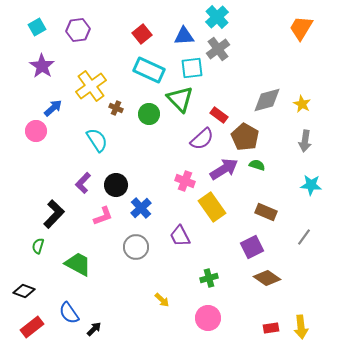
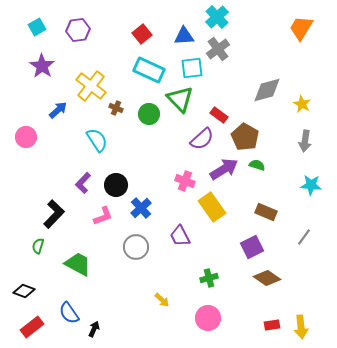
yellow cross at (91, 86): rotated 16 degrees counterclockwise
gray diamond at (267, 100): moved 10 px up
blue arrow at (53, 108): moved 5 px right, 2 px down
pink circle at (36, 131): moved 10 px left, 6 px down
red rectangle at (271, 328): moved 1 px right, 3 px up
black arrow at (94, 329): rotated 21 degrees counterclockwise
